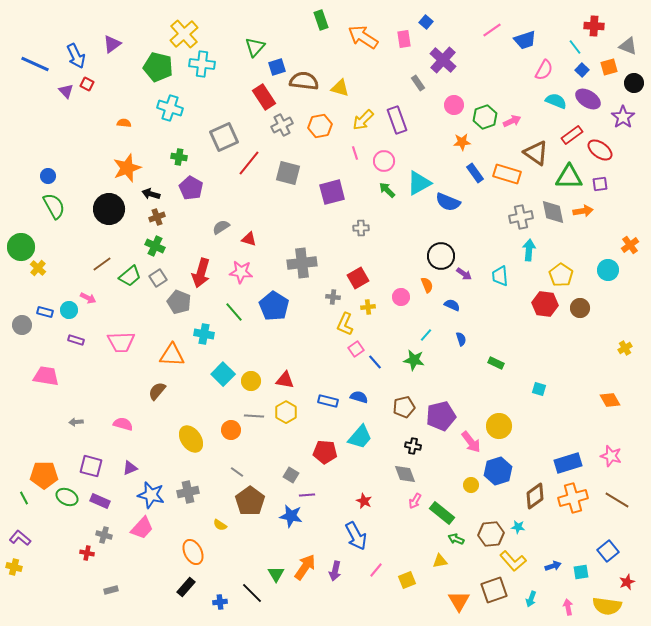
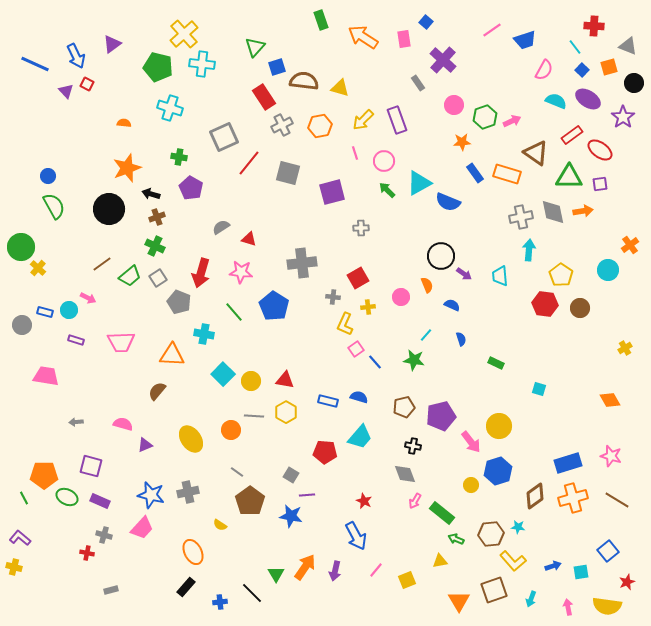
purple triangle at (130, 468): moved 15 px right, 23 px up
